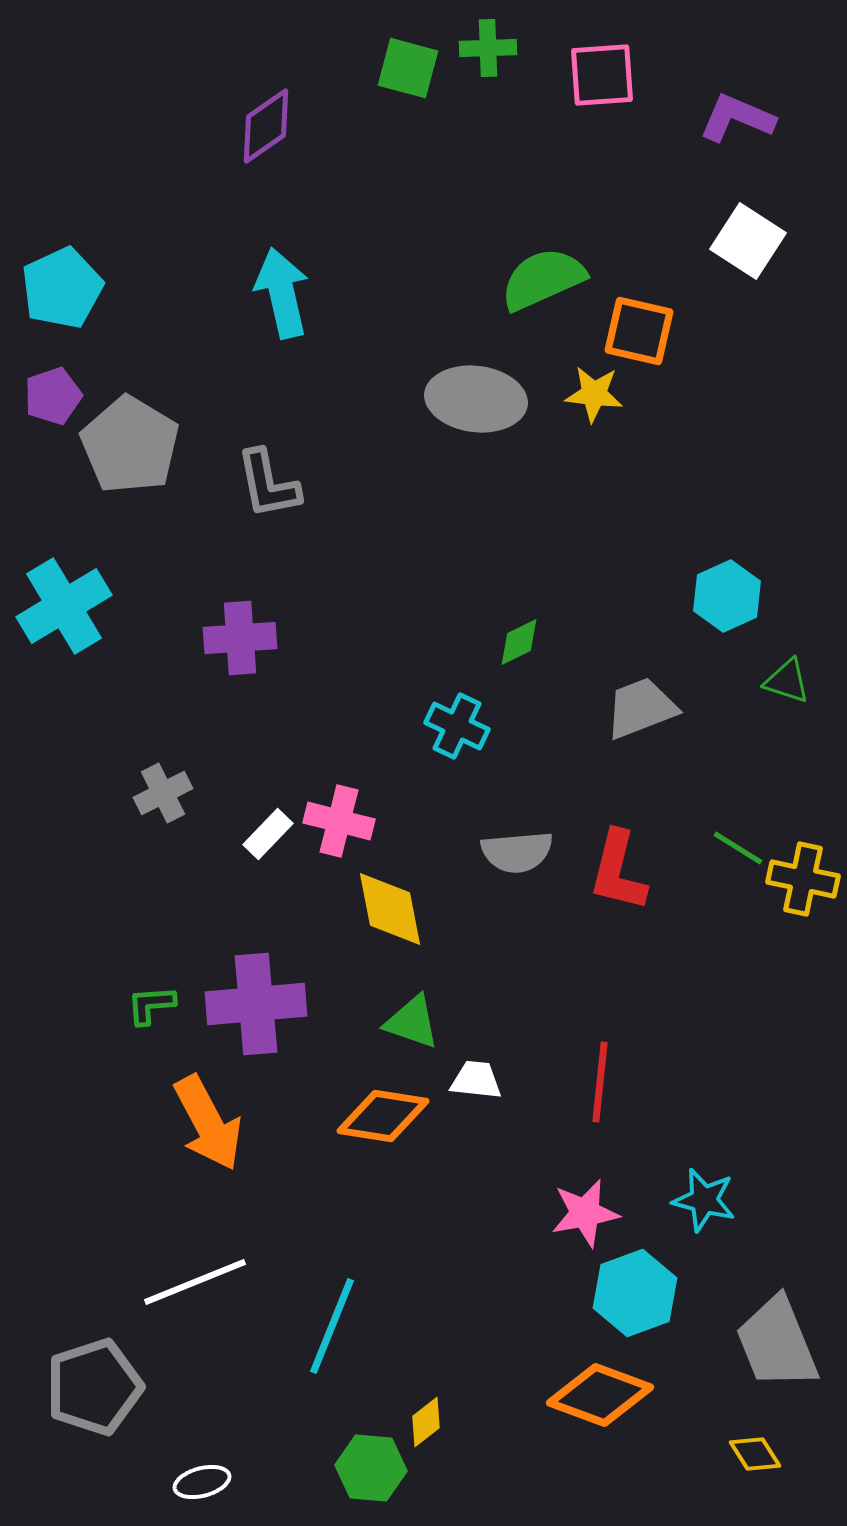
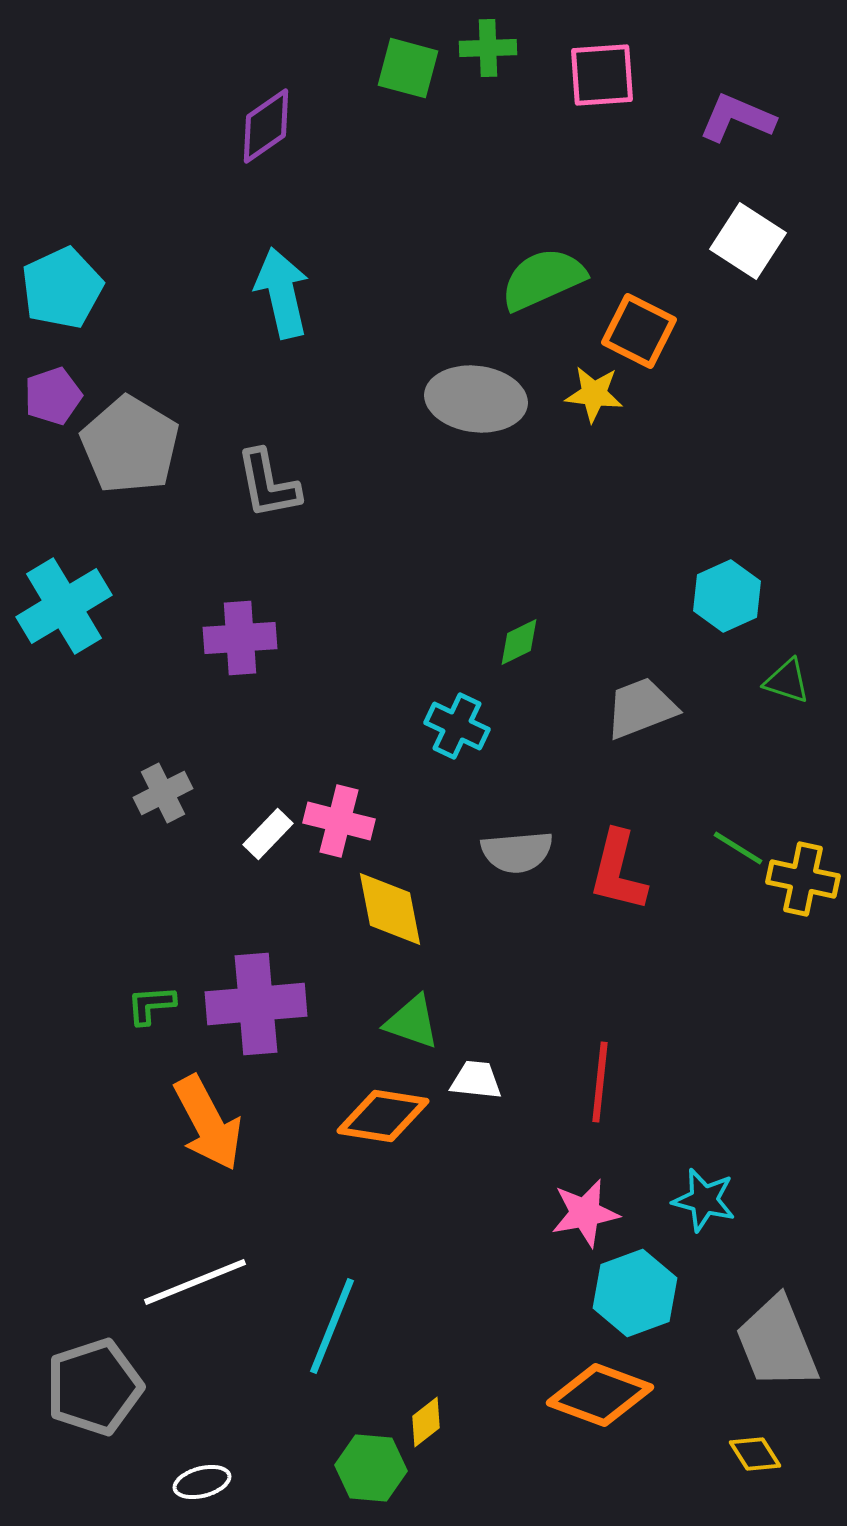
orange square at (639, 331): rotated 14 degrees clockwise
